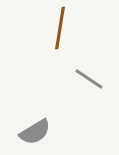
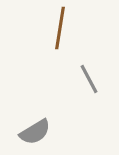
gray line: rotated 28 degrees clockwise
